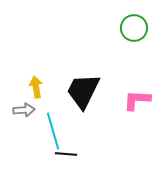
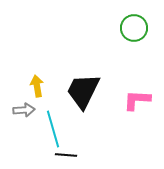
yellow arrow: moved 1 px right, 1 px up
cyan line: moved 2 px up
black line: moved 1 px down
